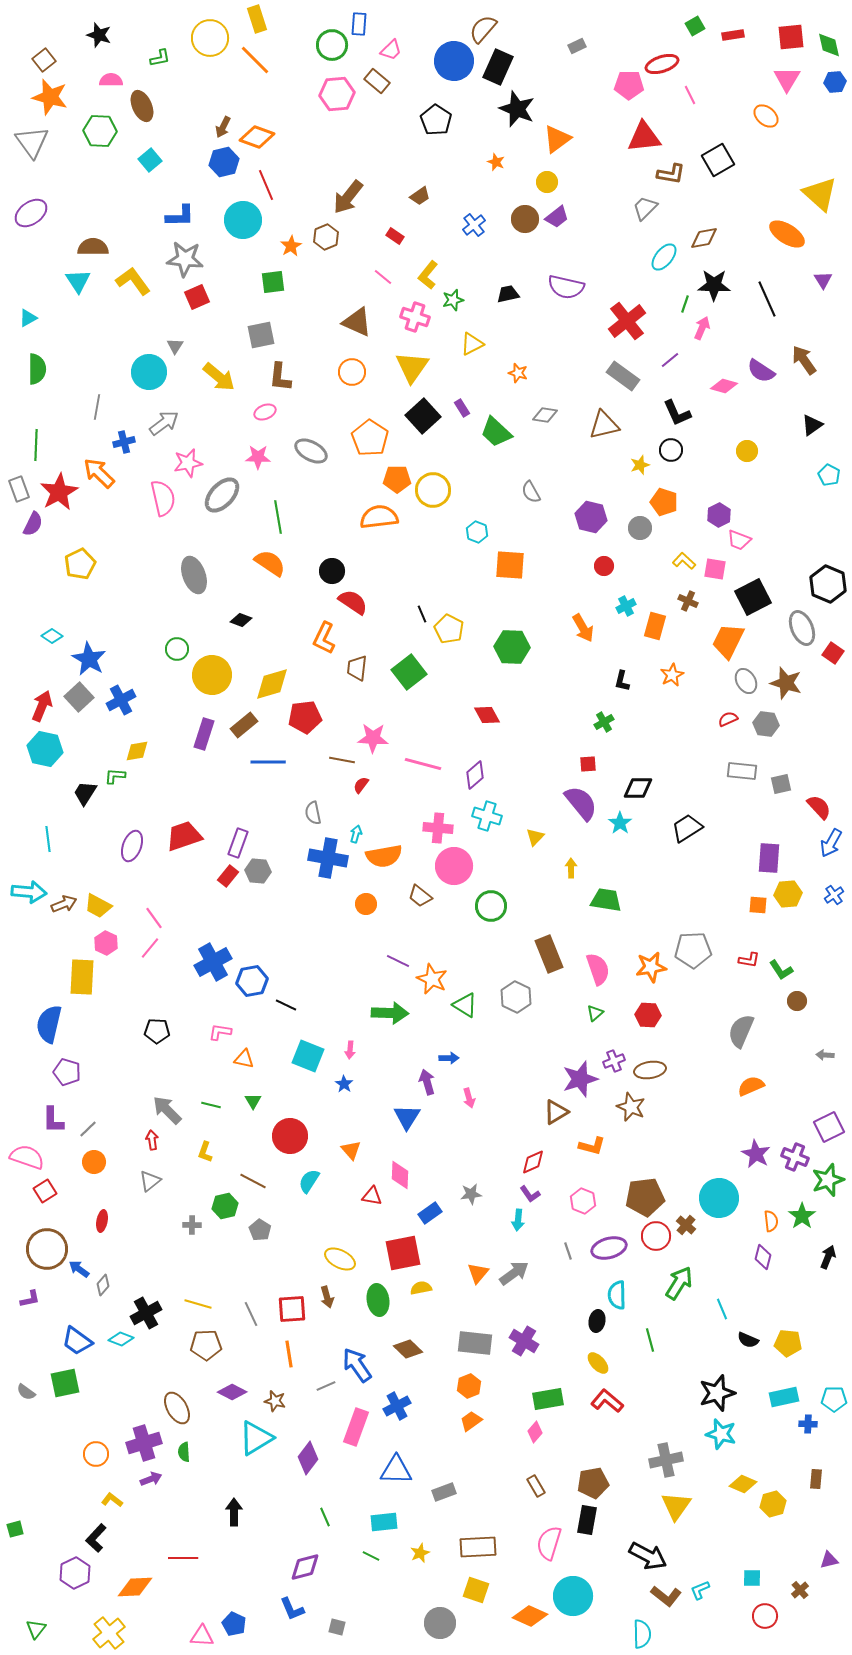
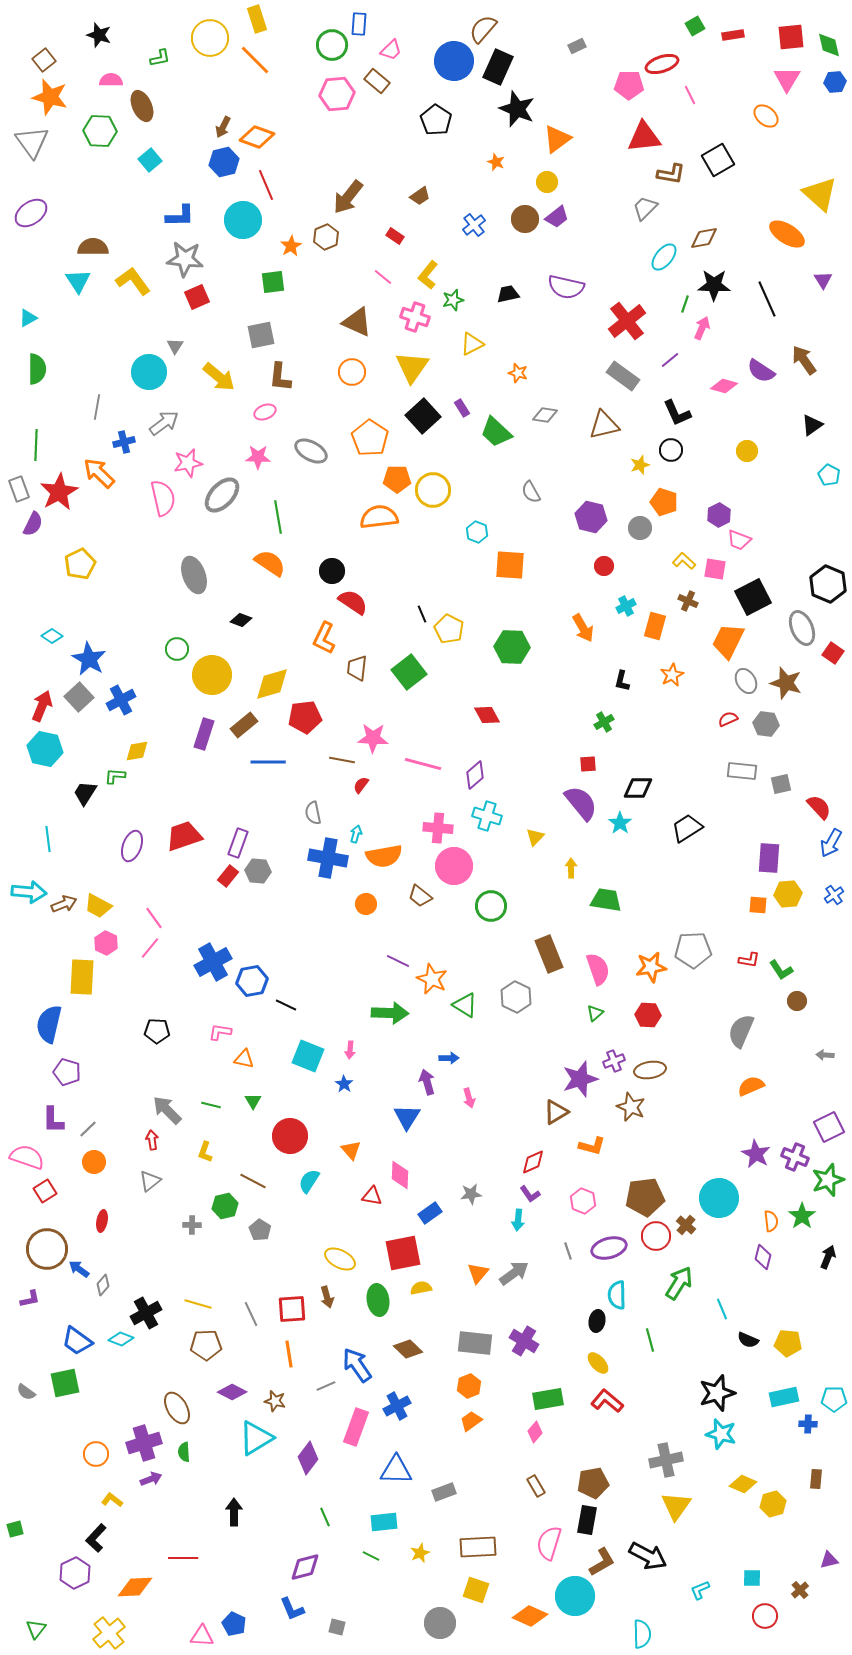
cyan circle at (573, 1596): moved 2 px right
brown L-shape at (666, 1596): moved 64 px left, 34 px up; rotated 68 degrees counterclockwise
